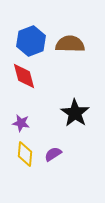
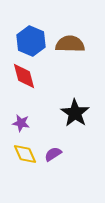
blue hexagon: rotated 16 degrees counterclockwise
yellow diamond: rotated 30 degrees counterclockwise
